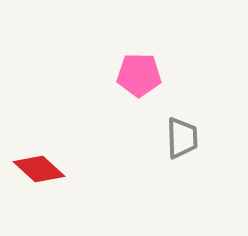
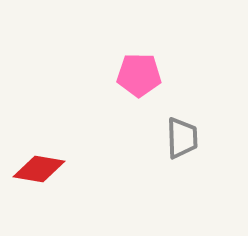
red diamond: rotated 33 degrees counterclockwise
